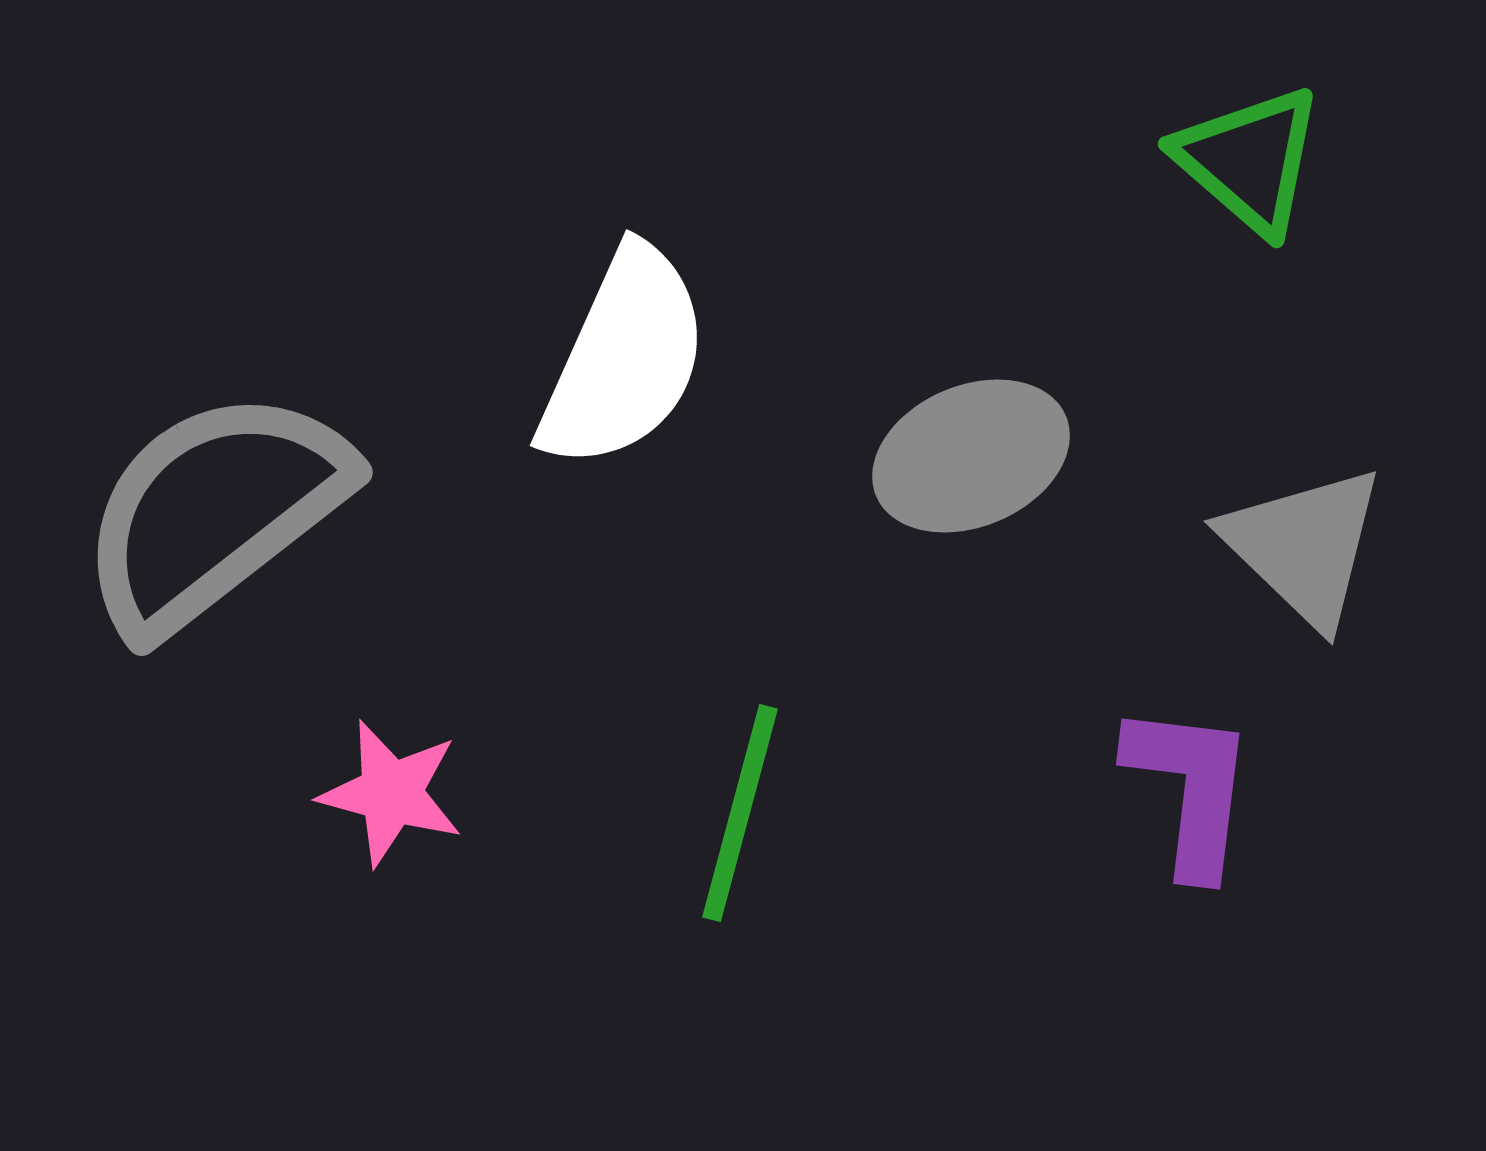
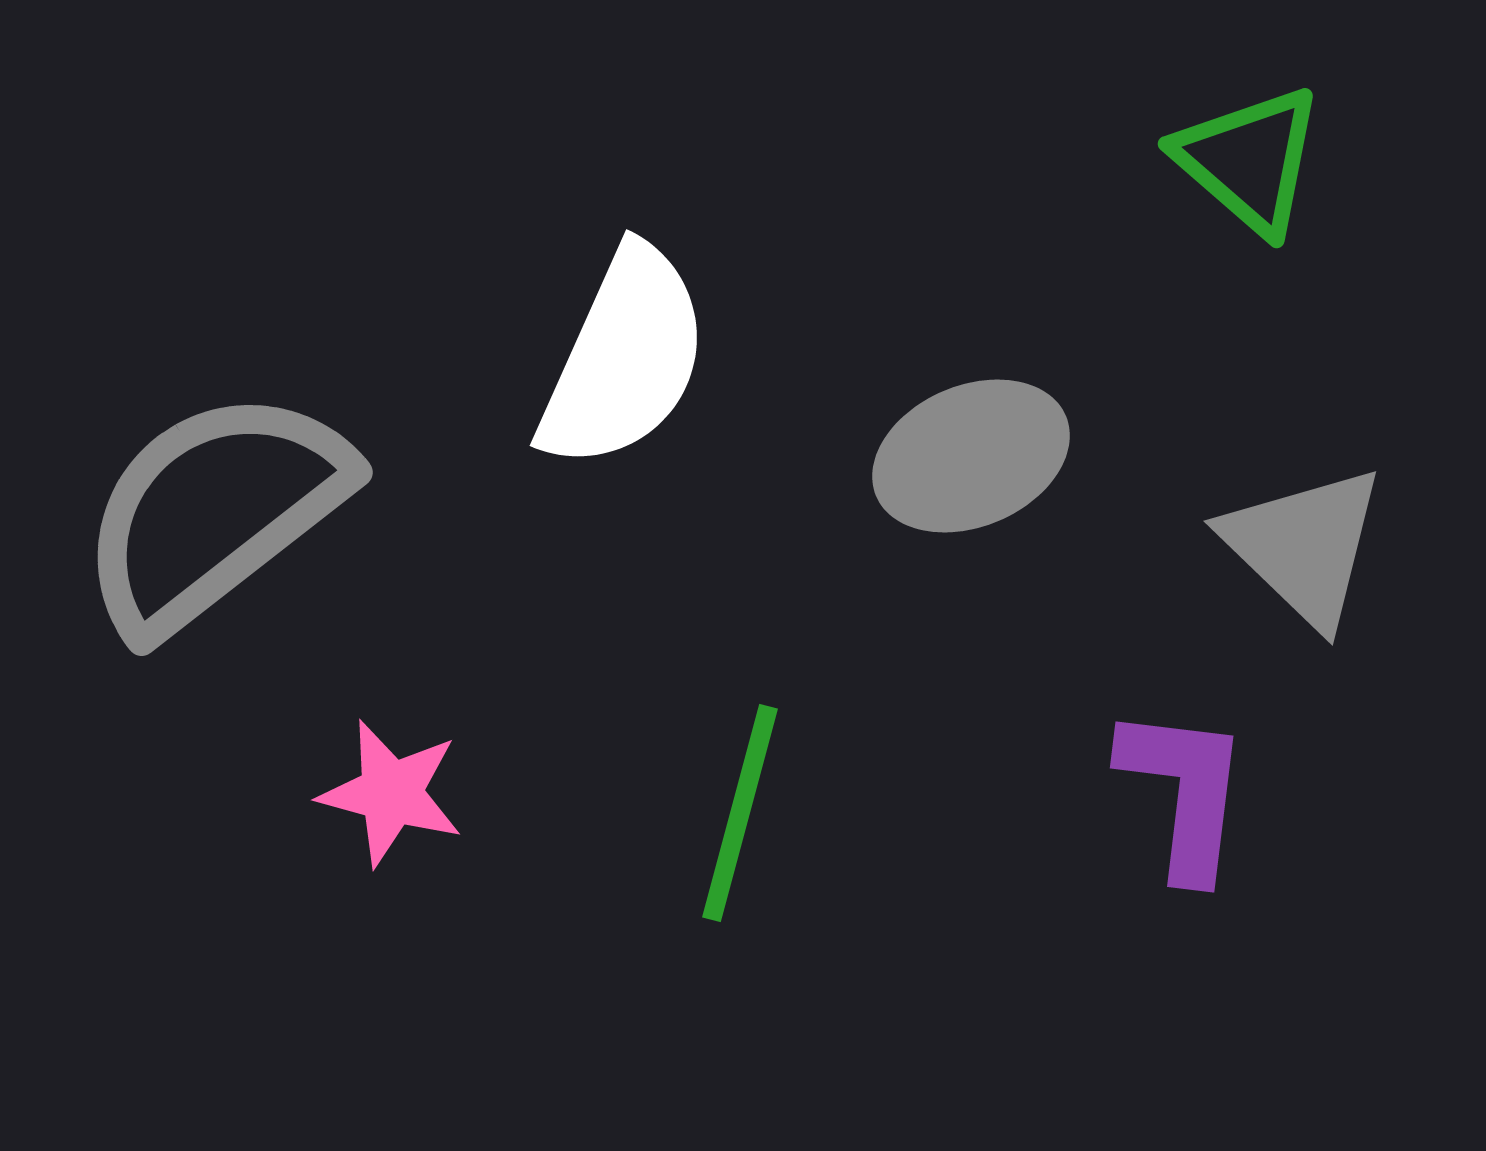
purple L-shape: moved 6 px left, 3 px down
